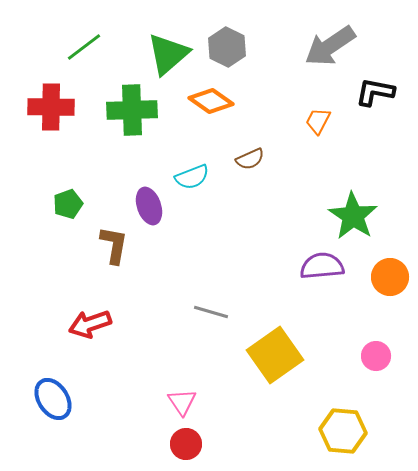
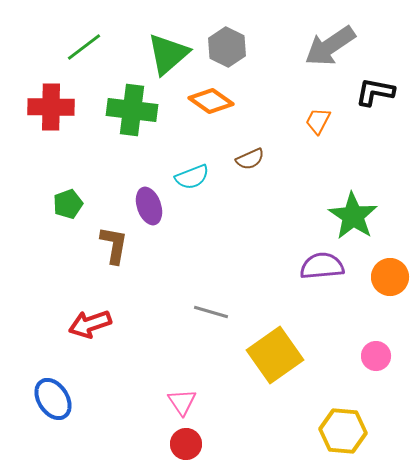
green cross: rotated 9 degrees clockwise
